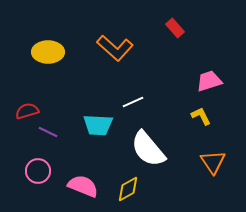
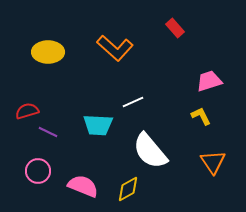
white semicircle: moved 2 px right, 2 px down
